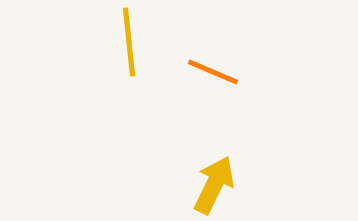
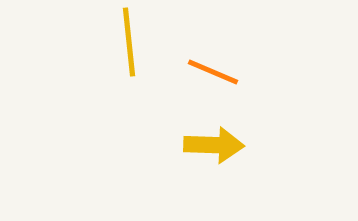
yellow arrow: moved 40 px up; rotated 66 degrees clockwise
